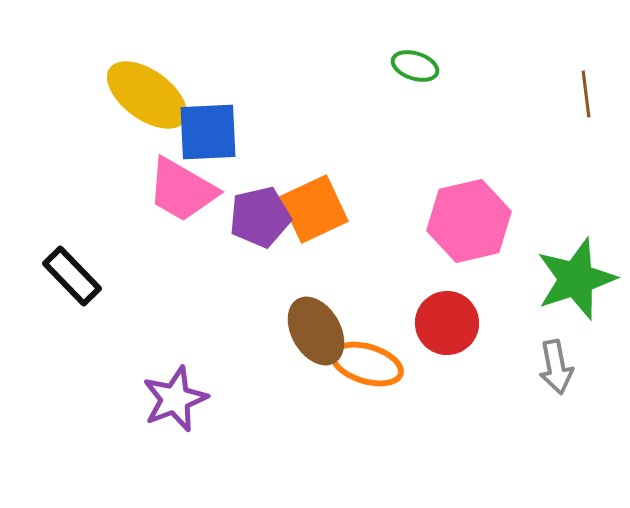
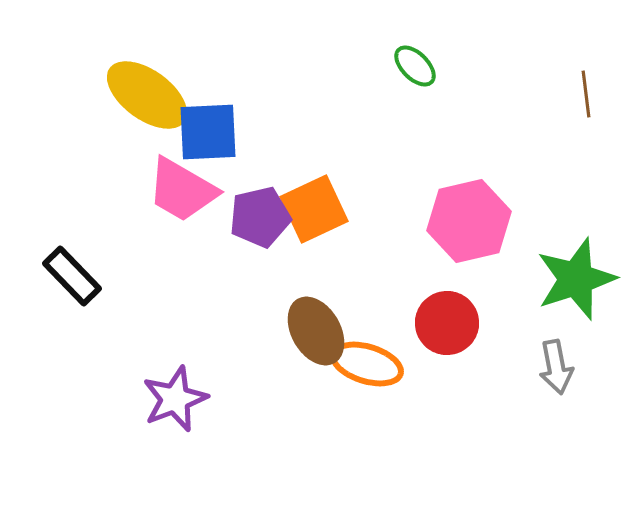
green ellipse: rotated 27 degrees clockwise
